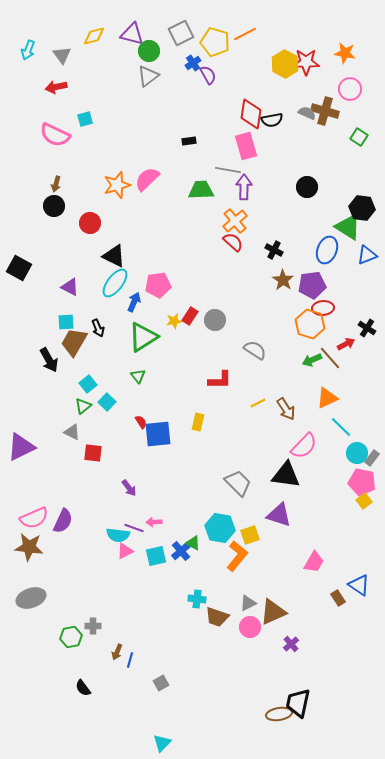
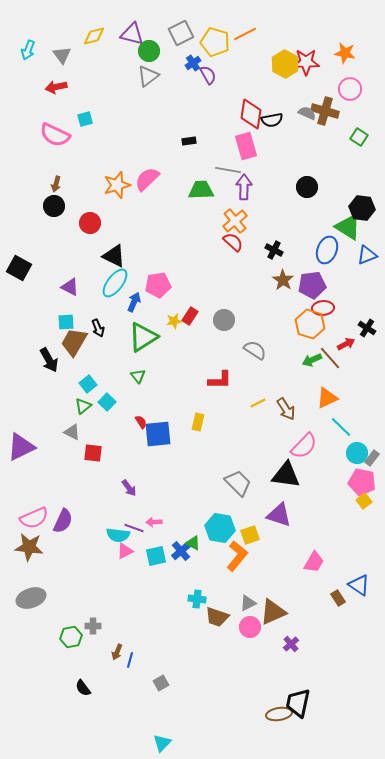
gray circle at (215, 320): moved 9 px right
